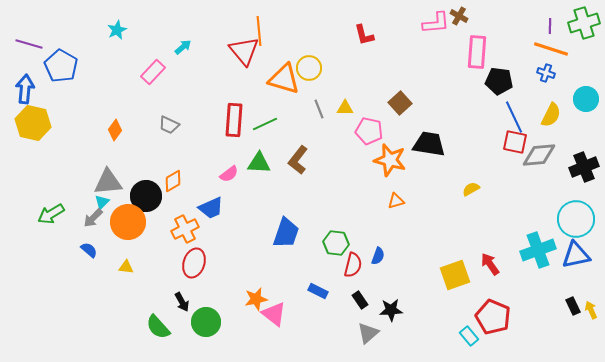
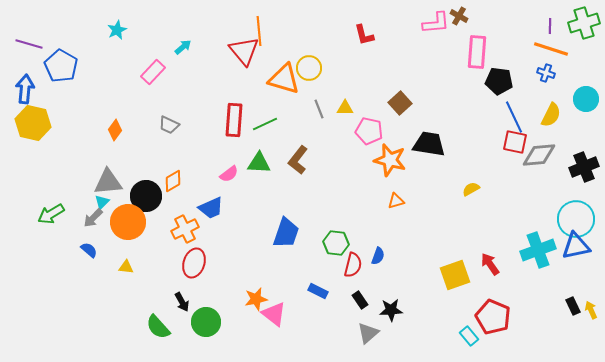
blue triangle at (576, 255): moved 9 px up
